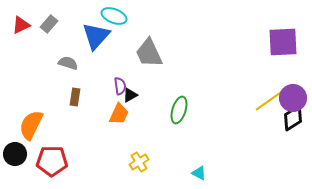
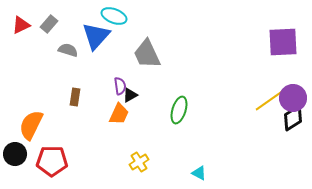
gray trapezoid: moved 2 px left, 1 px down
gray semicircle: moved 13 px up
